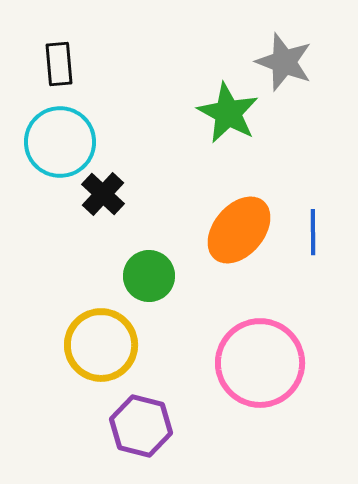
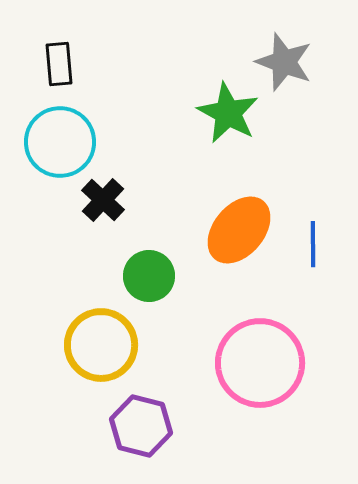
black cross: moved 6 px down
blue line: moved 12 px down
